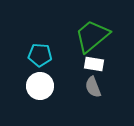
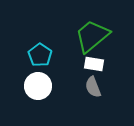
cyan pentagon: rotated 30 degrees clockwise
white circle: moved 2 px left
